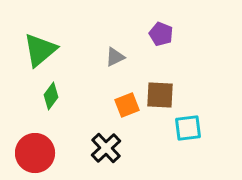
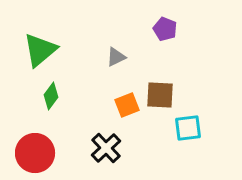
purple pentagon: moved 4 px right, 5 px up
gray triangle: moved 1 px right
